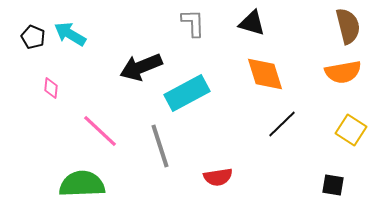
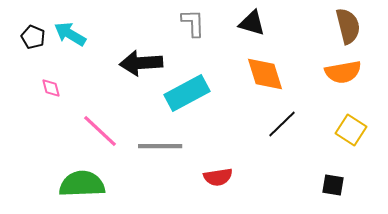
black arrow: moved 4 px up; rotated 18 degrees clockwise
pink diamond: rotated 20 degrees counterclockwise
gray line: rotated 72 degrees counterclockwise
